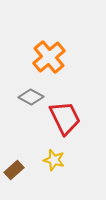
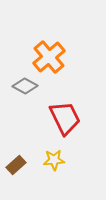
gray diamond: moved 6 px left, 11 px up
yellow star: rotated 20 degrees counterclockwise
brown rectangle: moved 2 px right, 5 px up
